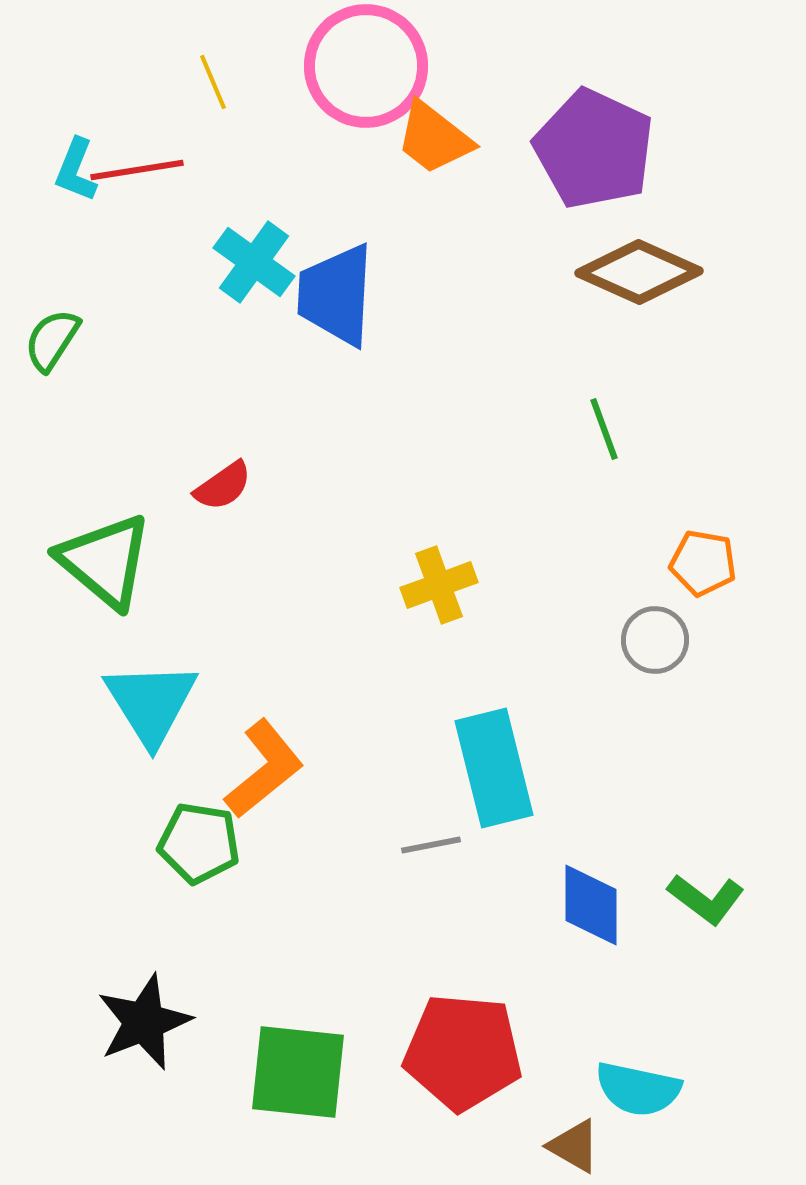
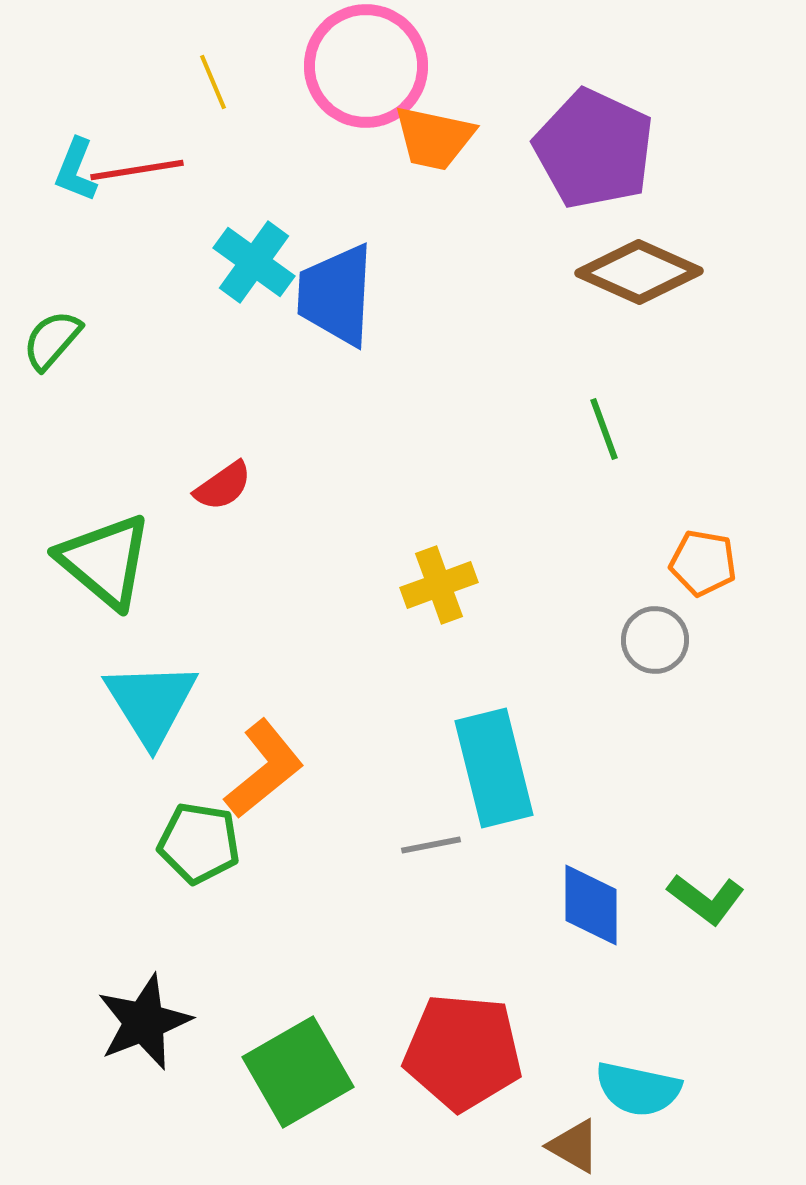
orange trapezoid: rotated 26 degrees counterclockwise
green semicircle: rotated 8 degrees clockwise
green square: rotated 36 degrees counterclockwise
